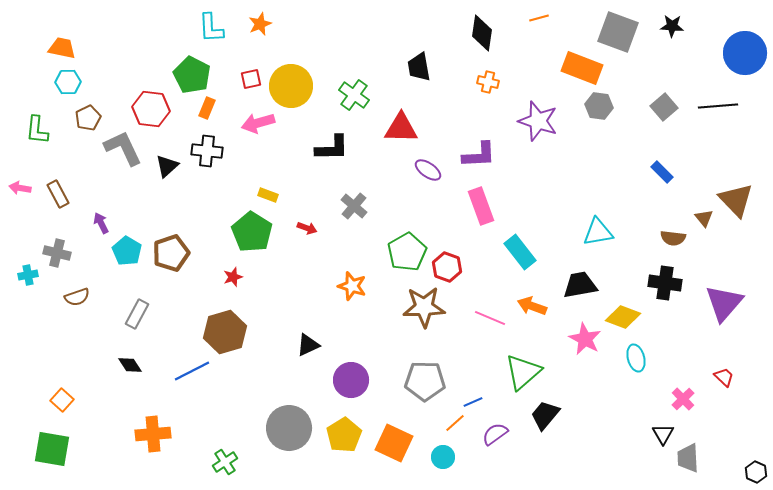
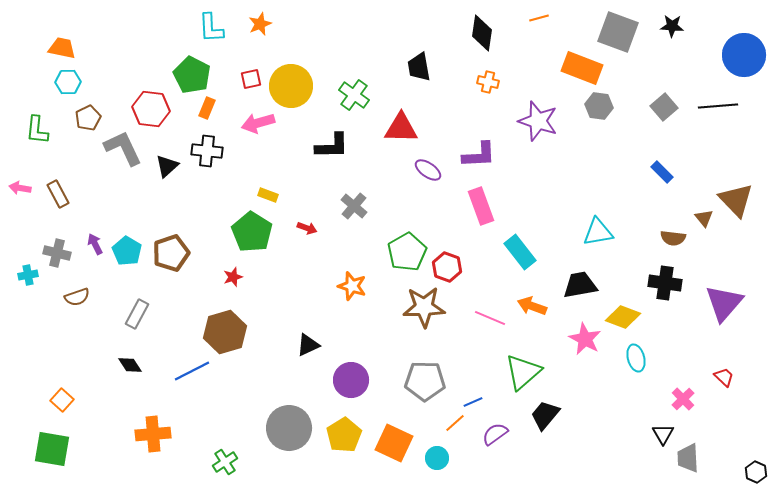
blue circle at (745, 53): moved 1 px left, 2 px down
black L-shape at (332, 148): moved 2 px up
purple arrow at (101, 223): moved 6 px left, 21 px down
cyan circle at (443, 457): moved 6 px left, 1 px down
